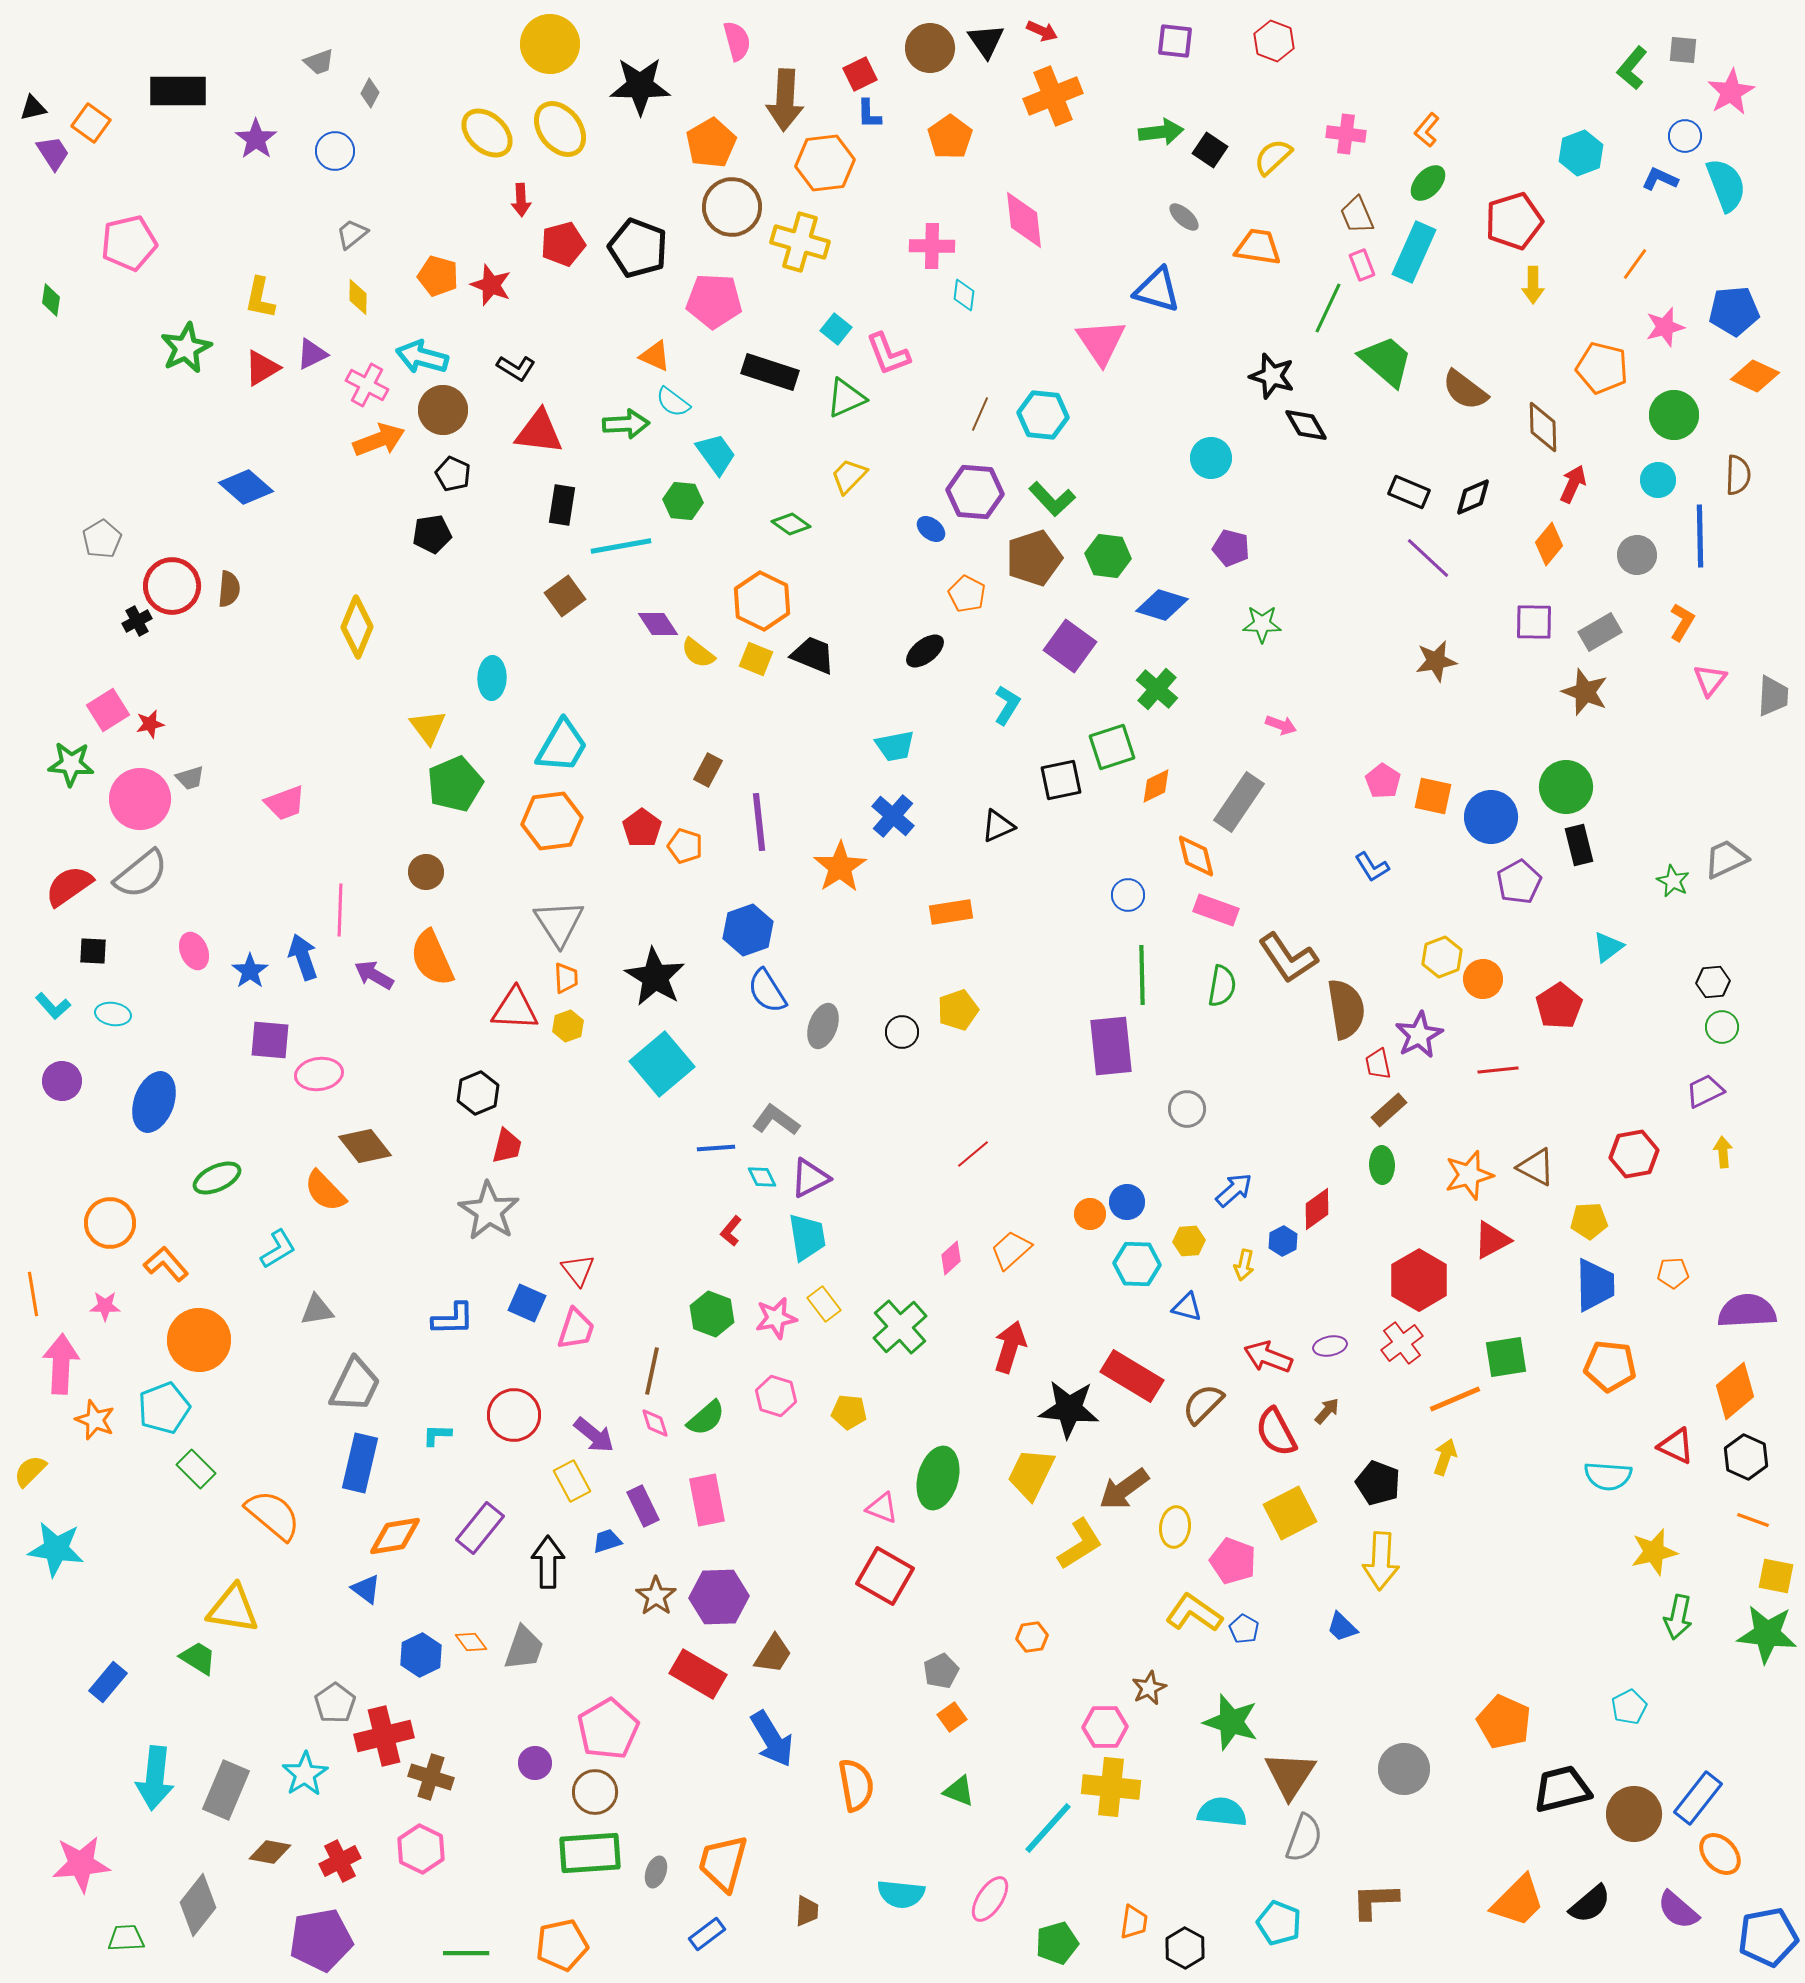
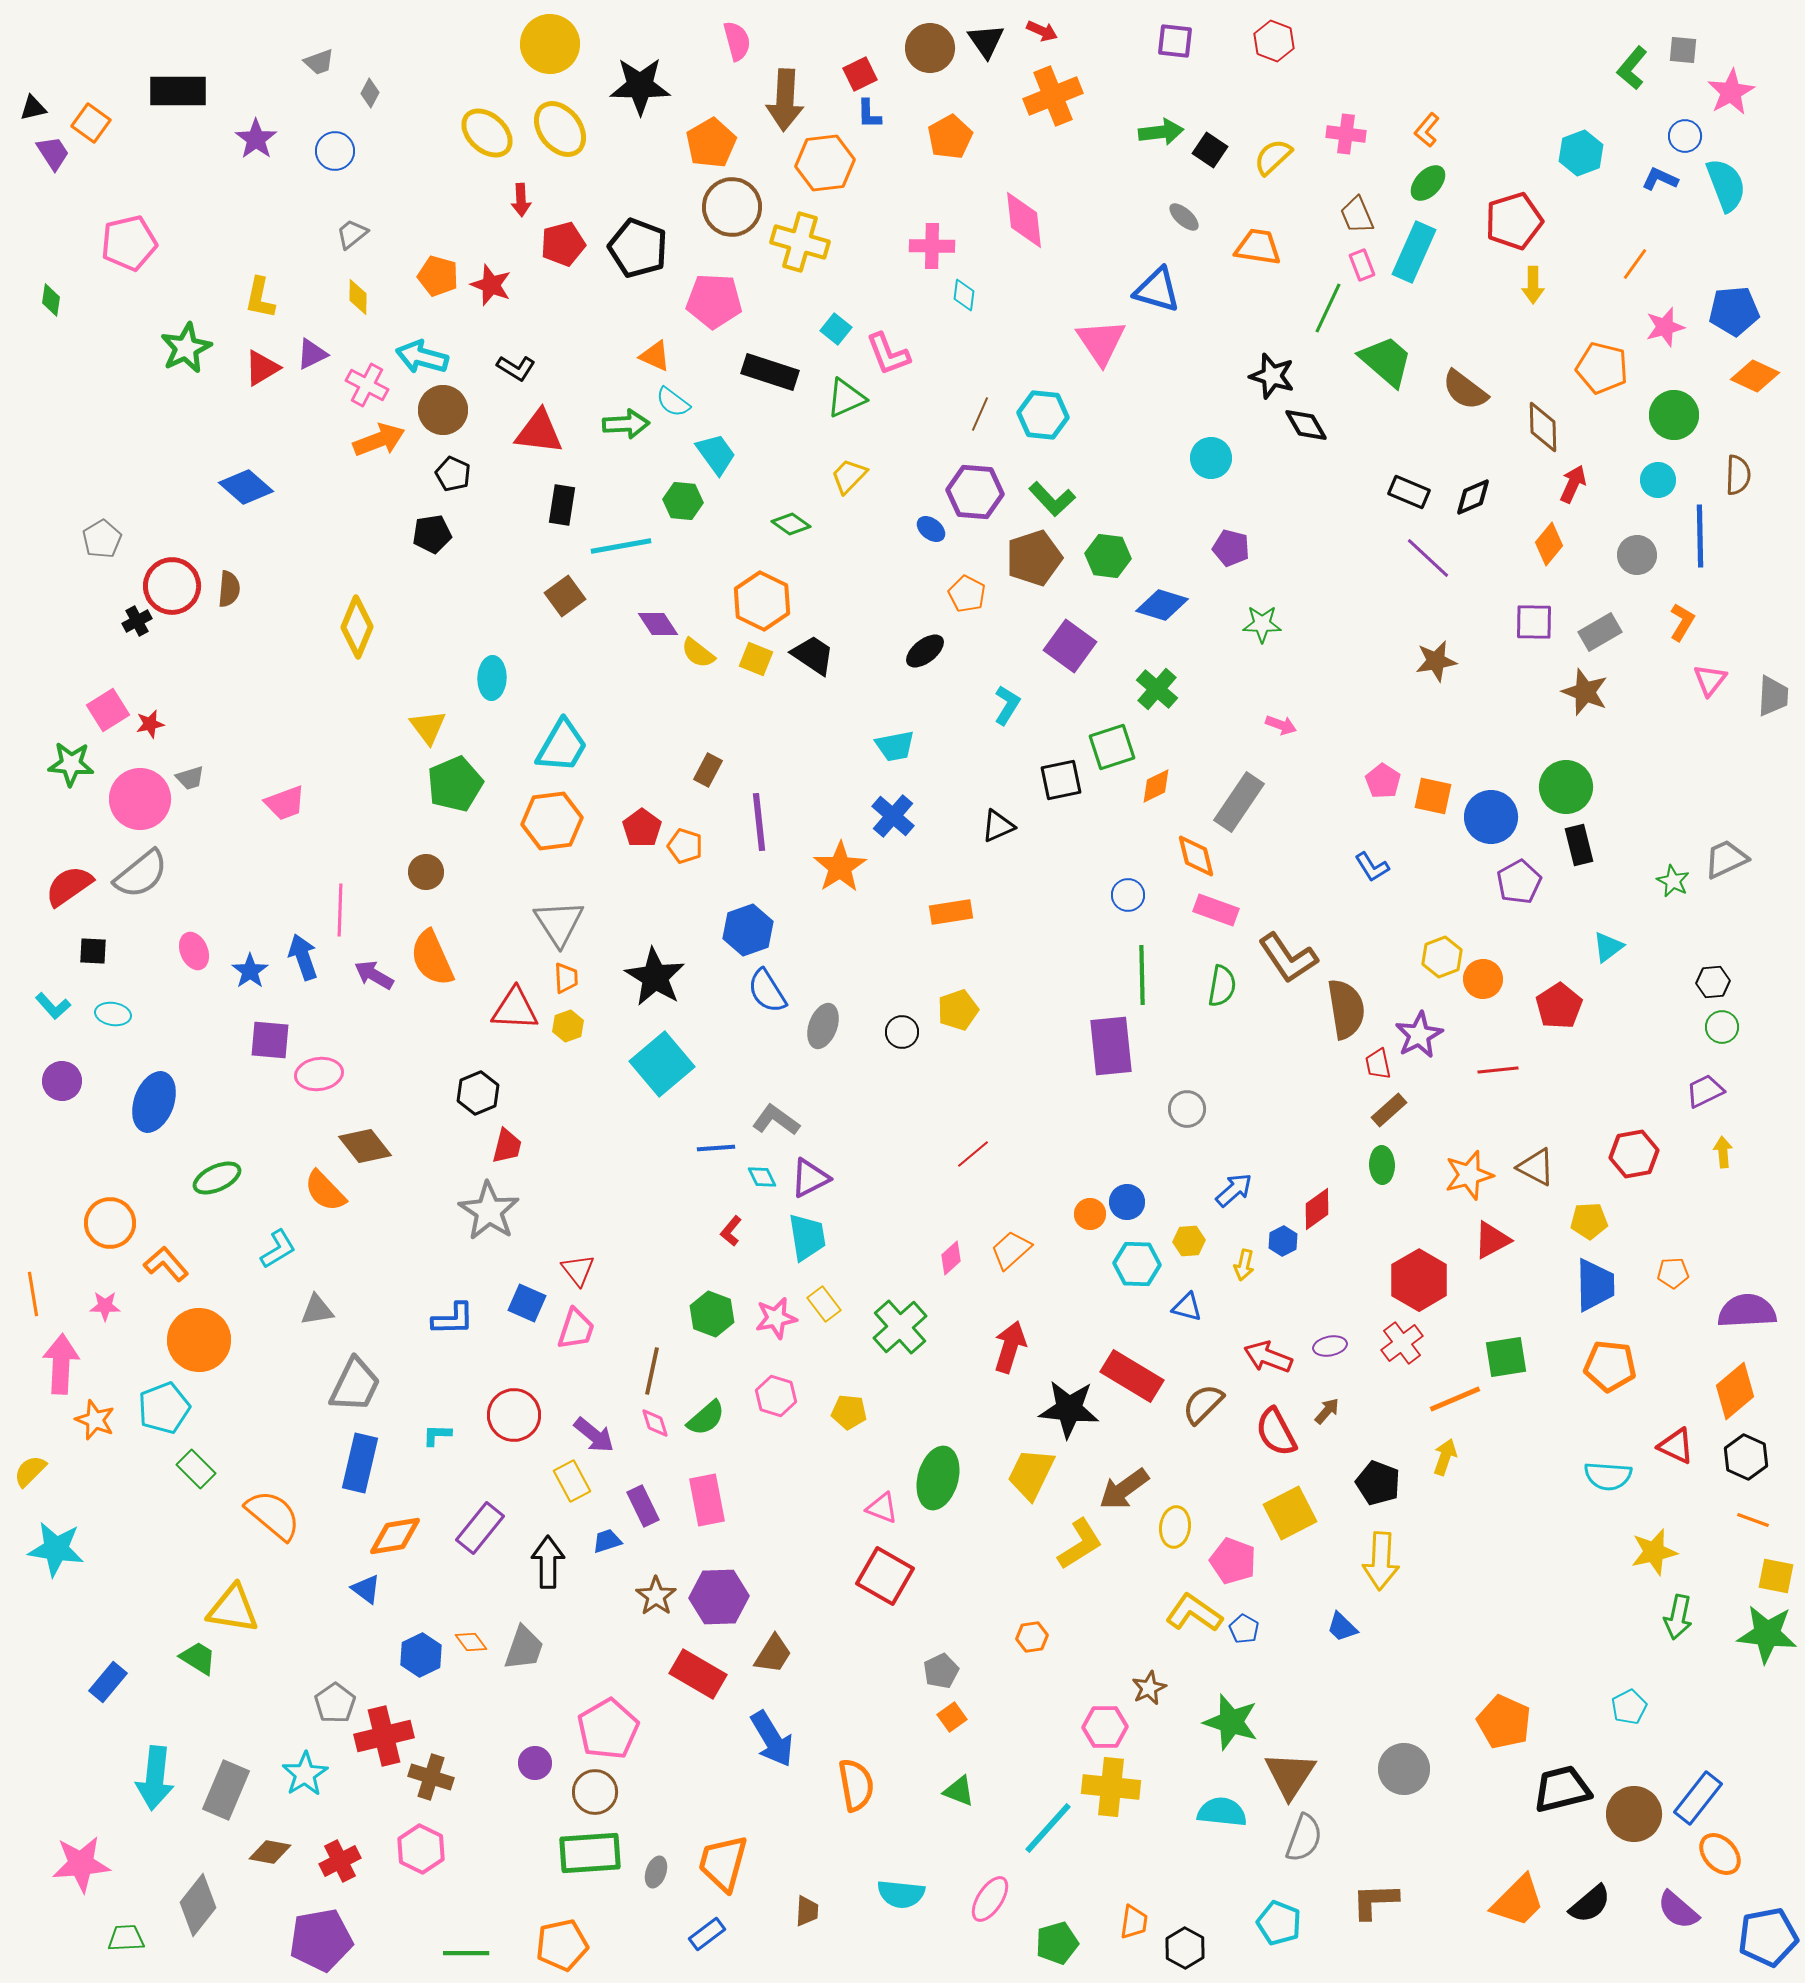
orange pentagon at (950, 137): rotated 6 degrees clockwise
black trapezoid at (813, 655): rotated 12 degrees clockwise
